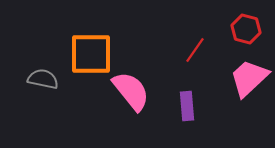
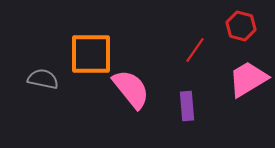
red hexagon: moved 5 px left, 3 px up
pink trapezoid: moved 1 px left, 1 px down; rotated 12 degrees clockwise
pink semicircle: moved 2 px up
